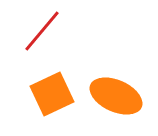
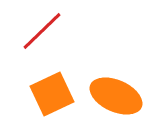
red line: rotated 6 degrees clockwise
